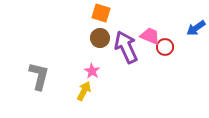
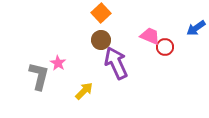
orange square: rotated 30 degrees clockwise
brown circle: moved 1 px right, 2 px down
purple arrow: moved 10 px left, 16 px down
pink star: moved 34 px left, 8 px up
yellow arrow: rotated 18 degrees clockwise
